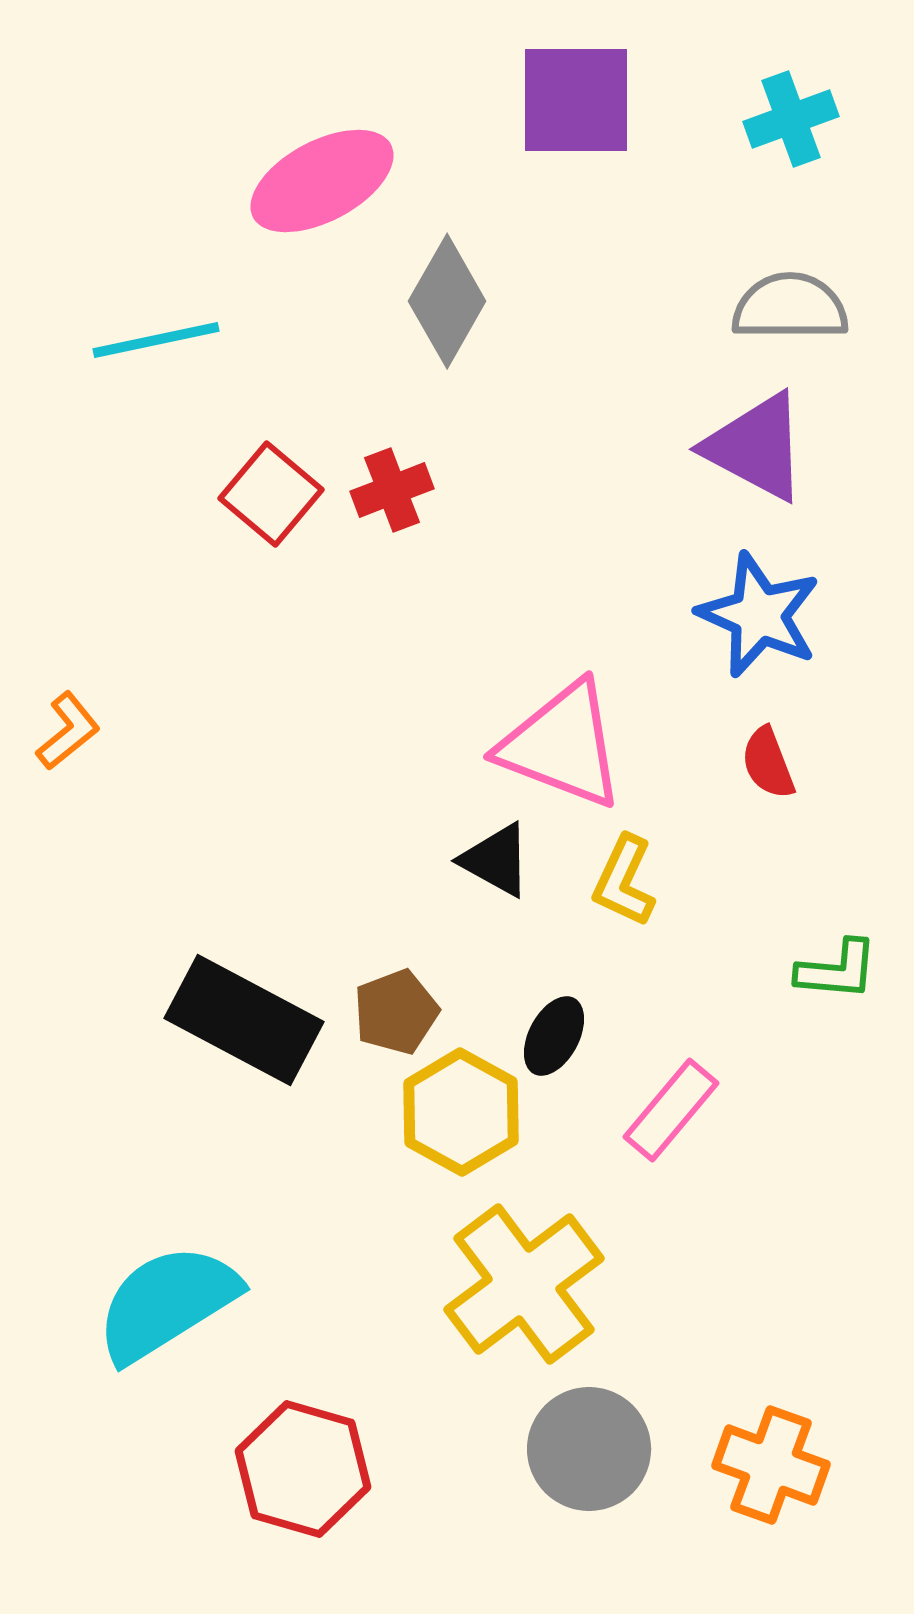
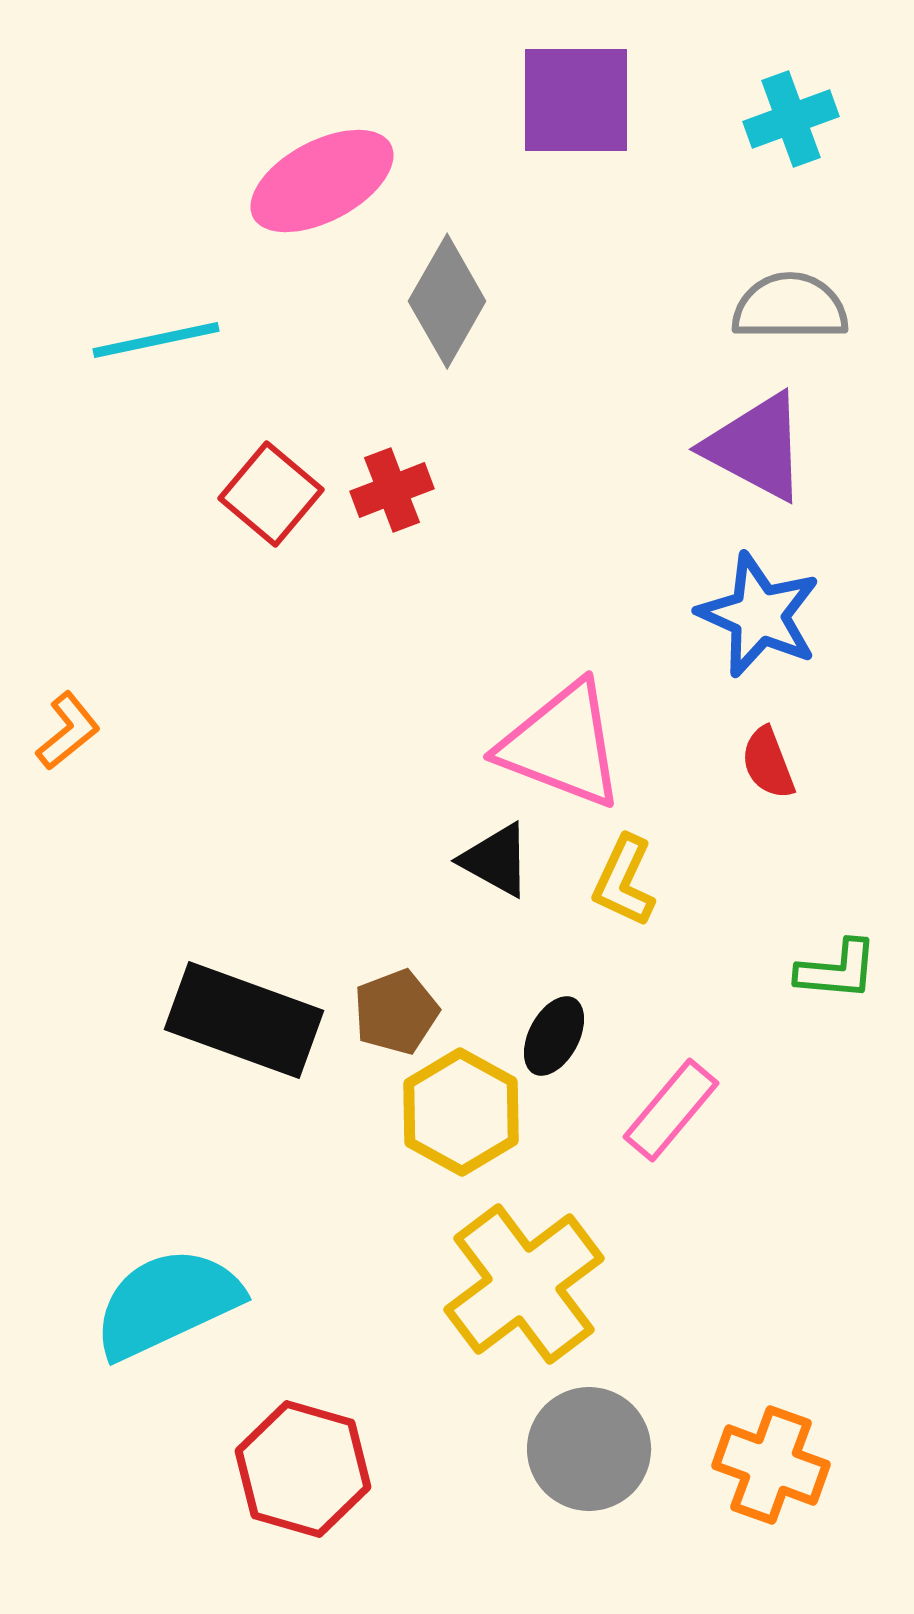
black rectangle: rotated 8 degrees counterclockwise
cyan semicircle: rotated 7 degrees clockwise
